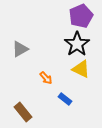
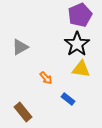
purple pentagon: moved 1 px left, 1 px up
gray triangle: moved 2 px up
yellow triangle: rotated 18 degrees counterclockwise
blue rectangle: moved 3 px right
